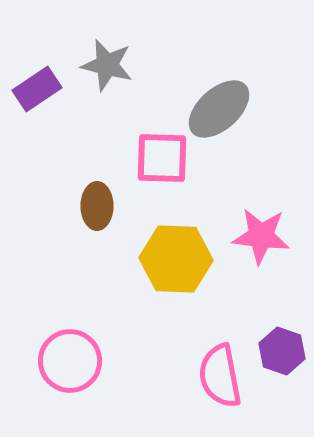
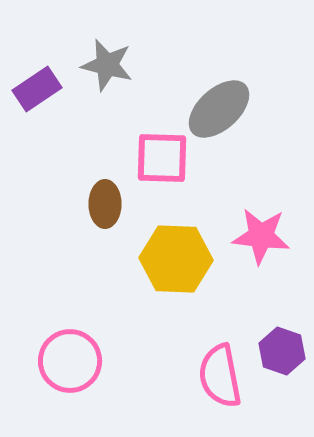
brown ellipse: moved 8 px right, 2 px up
